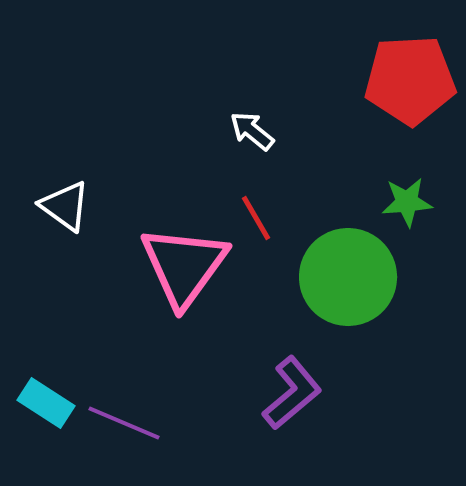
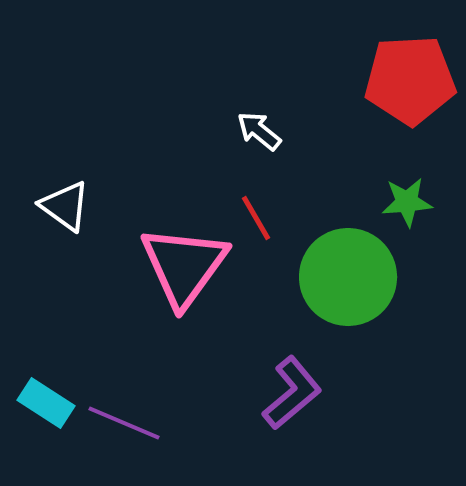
white arrow: moved 7 px right
